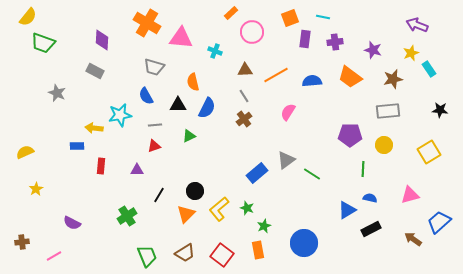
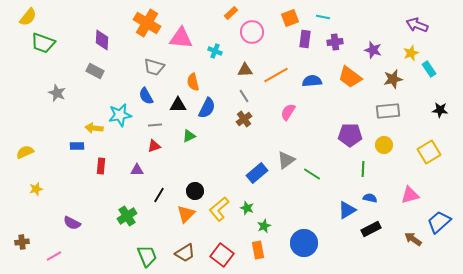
yellow star at (36, 189): rotated 16 degrees clockwise
